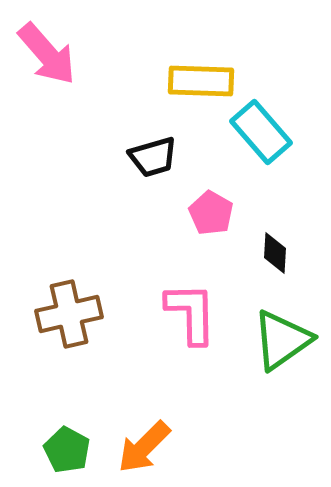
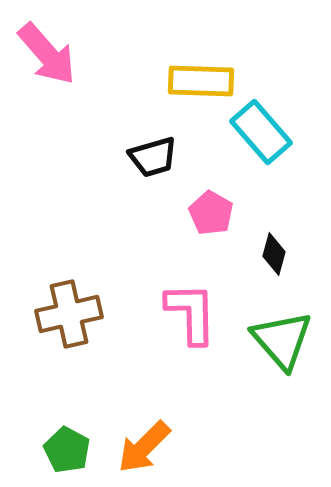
black diamond: moved 1 px left, 1 px down; rotated 12 degrees clockwise
green triangle: rotated 36 degrees counterclockwise
